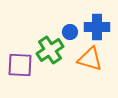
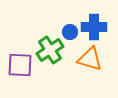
blue cross: moved 3 px left
